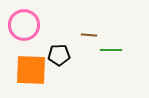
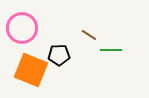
pink circle: moved 2 px left, 3 px down
brown line: rotated 28 degrees clockwise
orange square: rotated 20 degrees clockwise
